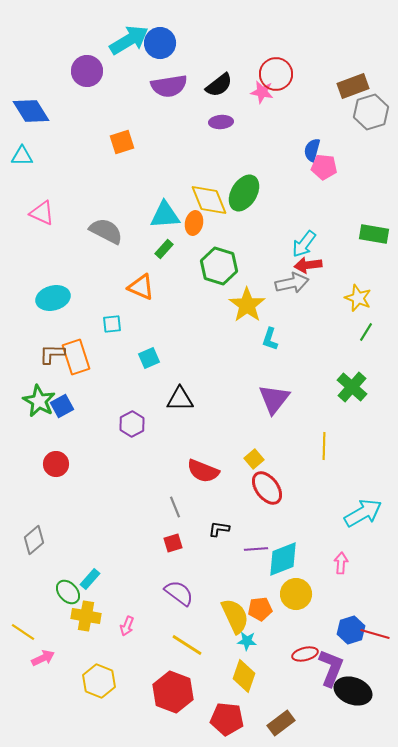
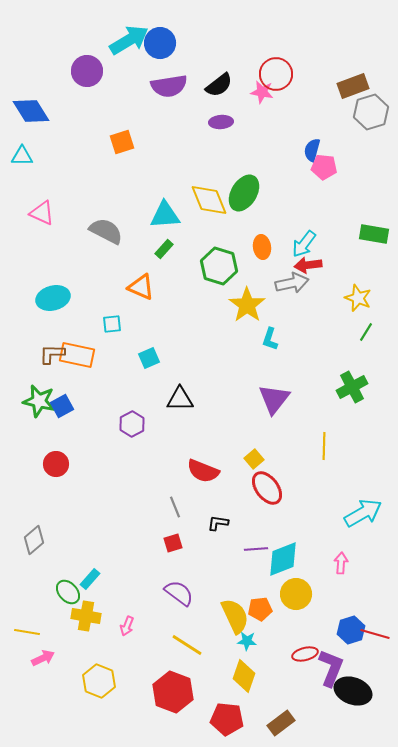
orange ellipse at (194, 223): moved 68 px right, 24 px down; rotated 20 degrees counterclockwise
orange rectangle at (76, 357): moved 1 px right, 2 px up; rotated 60 degrees counterclockwise
green cross at (352, 387): rotated 20 degrees clockwise
green star at (39, 401): rotated 16 degrees counterclockwise
black L-shape at (219, 529): moved 1 px left, 6 px up
yellow line at (23, 632): moved 4 px right; rotated 25 degrees counterclockwise
